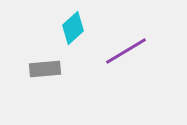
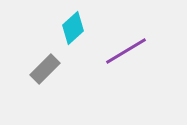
gray rectangle: rotated 40 degrees counterclockwise
